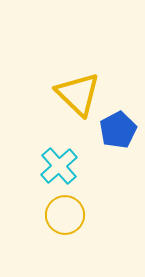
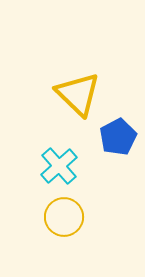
blue pentagon: moved 7 px down
yellow circle: moved 1 px left, 2 px down
